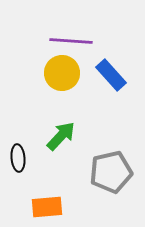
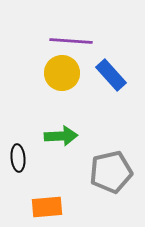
green arrow: rotated 44 degrees clockwise
